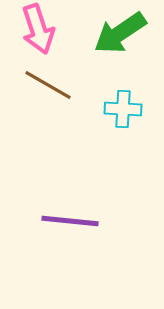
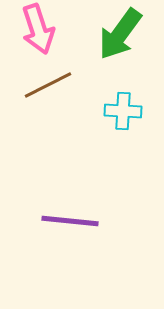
green arrow: moved 1 px down; rotated 20 degrees counterclockwise
brown line: rotated 57 degrees counterclockwise
cyan cross: moved 2 px down
